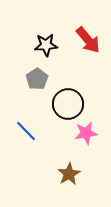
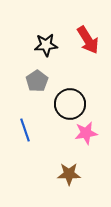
red arrow: rotated 8 degrees clockwise
gray pentagon: moved 2 px down
black circle: moved 2 px right
blue line: moved 1 px left, 1 px up; rotated 25 degrees clockwise
brown star: rotated 30 degrees clockwise
